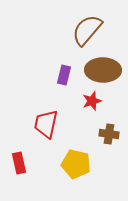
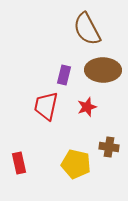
brown semicircle: moved 1 px up; rotated 68 degrees counterclockwise
red star: moved 5 px left, 6 px down
red trapezoid: moved 18 px up
brown cross: moved 13 px down
